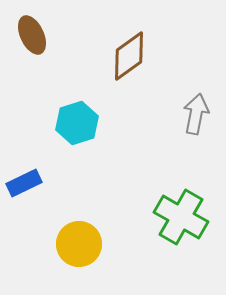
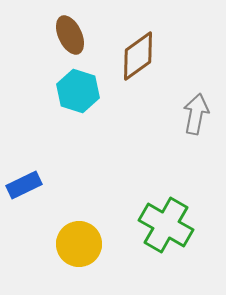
brown ellipse: moved 38 px right
brown diamond: moved 9 px right
cyan hexagon: moved 1 px right, 32 px up; rotated 24 degrees counterclockwise
blue rectangle: moved 2 px down
green cross: moved 15 px left, 8 px down
